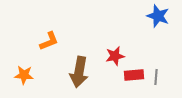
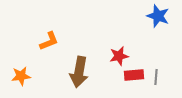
red star: moved 4 px right
orange star: moved 3 px left, 1 px down; rotated 12 degrees counterclockwise
